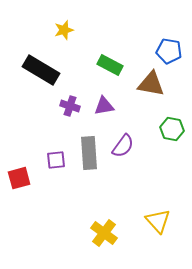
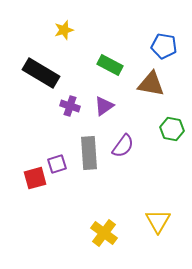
blue pentagon: moved 5 px left, 5 px up
black rectangle: moved 3 px down
purple triangle: rotated 25 degrees counterclockwise
purple square: moved 1 px right, 4 px down; rotated 12 degrees counterclockwise
red square: moved 16 px right
yellow triangle: rotated 12 degrees clockwise
